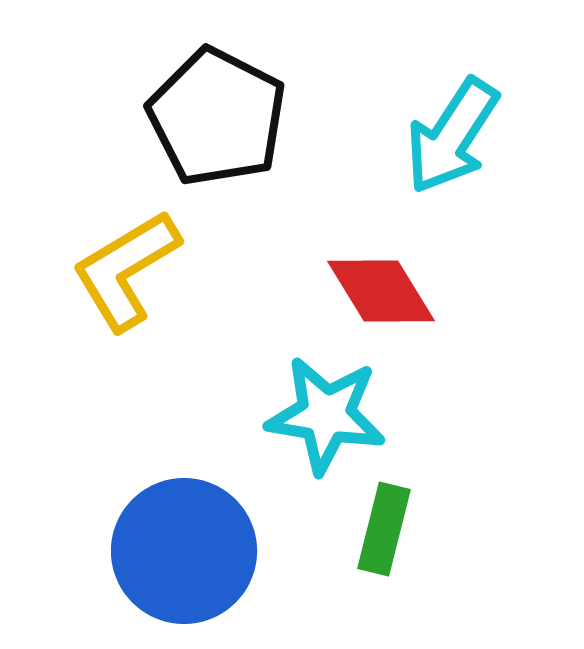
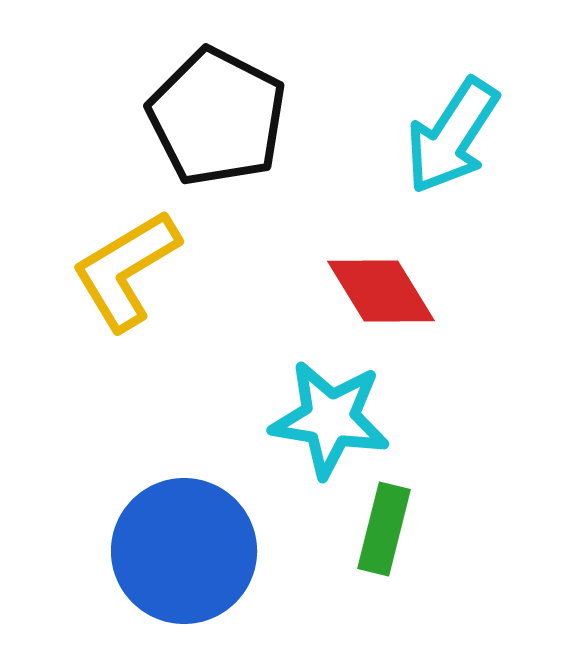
cyan star: moved 4 px right, 4 px down
